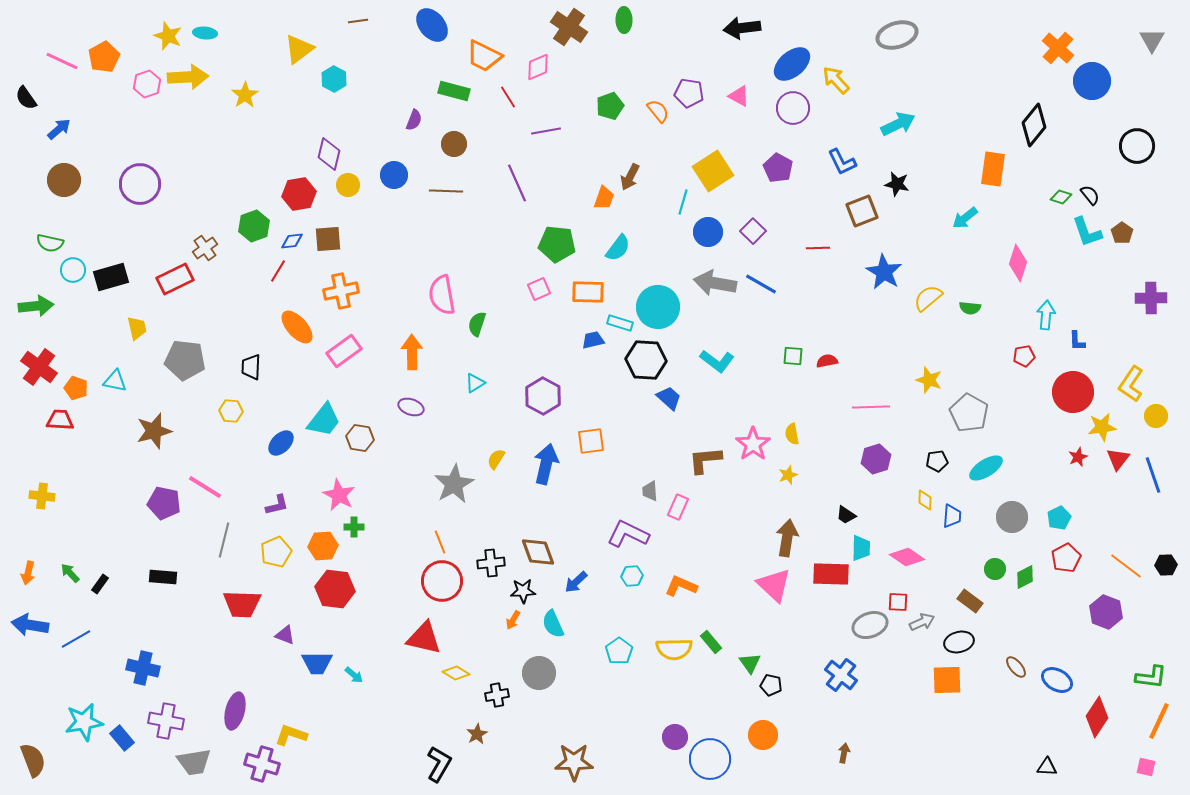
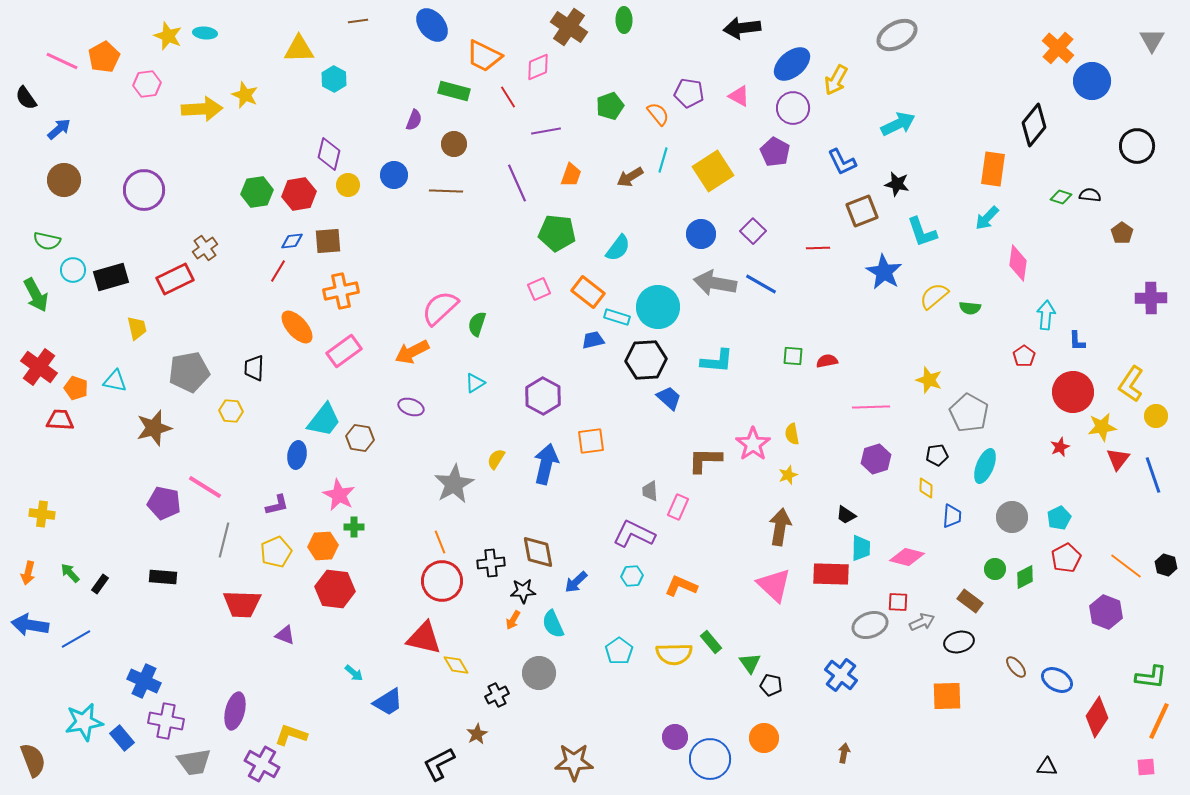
gray ellipse at (897, 35): rotated 12 degrees counterclockwise
yellow triangle at (299, 49): rotated 36 degrees clockwise
yellow arrow at (188, 77): moved 14 px right, 32 px down
yellow arrow at (836, 80): rotated 108 degrees counterclockwise
pink hexagon at (147, 84): rotated 12 degrees clockwise
yellow star at (245, 95): rotated 16 degrees counterclockwise
orange semicircle at (658, 111): moved 3 px down
purple pentagon at (778, 168): moved 3 px left, 16 px up
brown arrow at (630, 177): rotated 32 degrees clockwise
purple circle at (140, 184): moved 4 px right, 6 px down
black semicircle at (1090, 195): rotated 45 degrees counterclockwise
orange trapezoid at (604, 198): moved 33 px left, 23 px up
cyan line at (683, 202): moved 20 px left, 42 px up
cyan arrow at (965, 218): moved 22 px right; rotated 8 degrees counterclockwise
green hexagon at (254, 226): moved 3 px right, 34 px up; rotated 12 degrees clockwise
blue circle at (708, 232): moved 7 px left, 2 px down
cyan L-shape at (1087, 232): moved 165 px left
brown square at (328, 239): moved 2 px down
green semicircle at (50, 243): moved 3 px left, 2 px up
green pentagon at (557, 244): moved 11 px up
pink diamond at (1018, 263): rotated 9 degrees counterclockwise
orange rectangle at (588, 292): rotated 36 degrees clockwise
pink semicircle at (442, 295): moved 2 px left, 13 px down; rotated 57 degrees clockwise
yellow semicircle at (928, 298): moved 6 px right, 2 px up
green arrow at (36, 306): moved 11 px up; rotated 68 degrees clockwise
cyan rectangle at (620, 323): moved 3 px left, 6 px up
orange arrow at (412, 352): rotated 116 degrees counterclockwise
red pentagon at (1024, 356): rotated 25 degrees counterclockwise
gray pentagon at (185, 360): moved 4 px right, 12 px down; rotated 18 degrees counterclockwise
black hexagon at (646, 360): rotated 6 degrees counterclockwise
cyan L-shape at (717, 361): rotated 32 degrees counterclockwise
black trapezoid at (251, 367): moved 3 px right, 1 px down
brown star at (154, 431): moved 3 px up
blue ellipse at (281, 443): moved 16 px right, 12 px down; rotated 36 degrees counterclockwise
red star at (1078, 457): moved 18 px left, 10 px up
brown L-shape at (705, 460): rotated 6 degrees clockwise
black pentagon at (937, 461): moved 6 px up
cyan ellipse at (986, 468): moved 1 px left, 2 px up; rotated 36 degrees counterclockwise
yellow cross at (42, 496): moved 18 px down
yellow diamond at (925, 500): moved 1 px right, 12 px up
purple L-shape at (628, 534): moved 6 px right
brown arrow at (787, 538): moved 7 px left, 11 px up
brown diamond at (538, 552): rotated 9 degrees clockwise
pink diamond at (907, 557): rotated 20 degrees counterclockwise
black hexagon at (1166, 565): rotated 20 degrees clockwise
yellow semicircle at (674, 649): moved 5 px down
blue trapezoid at (317, 663): moved 71 px right, 39 px down; rotated 32 degrees counterclockwise
blue cross at (143, 668): moved 1 px right, 13 px down; rotated 12 degrees clockwise
yellow diamond at (456, 673): moved 8 px up; rotated 28 degrees clockwise
cyan arrow at (354, 675): moved 2 px up
orange square at (947, 680): moved 16 px down
black cross at (497, 695): rotated 15 degrees counterclockwise
orange circle at (763, 735): moved 1 px right, 3 px down
purple cross at (262, 764): rotated 12 degrees clockwise
black L-shape at (439, 764): rotated 147 degrees counterclockwise
pink square at (1146, 767): rotated 18 degrees counterclockwise
